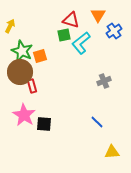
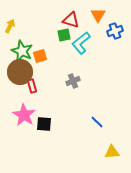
blue cross: moved 1 px right; rotated 14 degrees clockwise
gray cross: moved 31 px left
